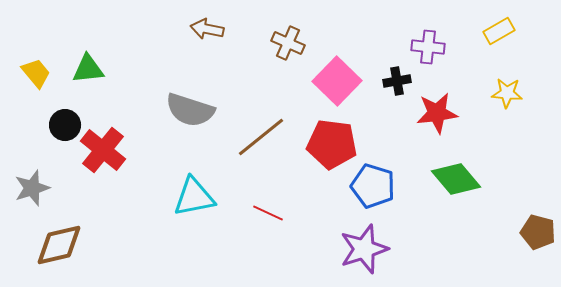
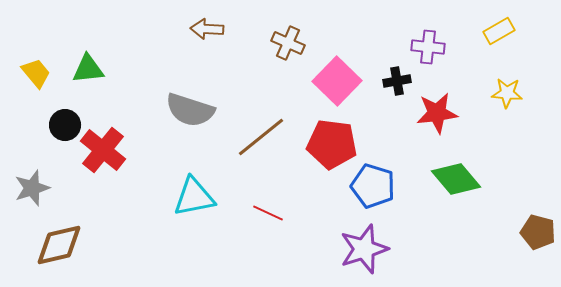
brown arrow: rotated 8 degrees counterclockwise
